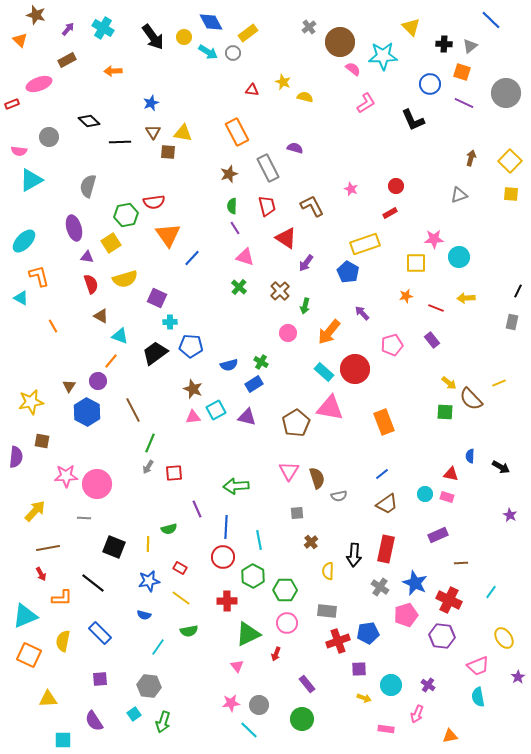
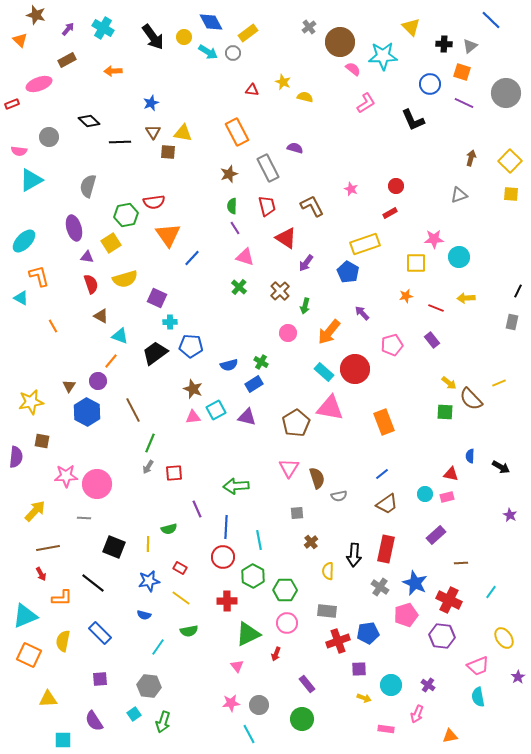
pink triangle at (289, 471): moved 3 px up
pink rectangle at (447, 497): rotated 32 degrees counterclockwise
purple rectangle at (438, 535): moved 2 px left; rotated 18 degrees counterclockwise
cyan line at (249, 730): moved 4 px down; rotated 18 degrees clockwise
